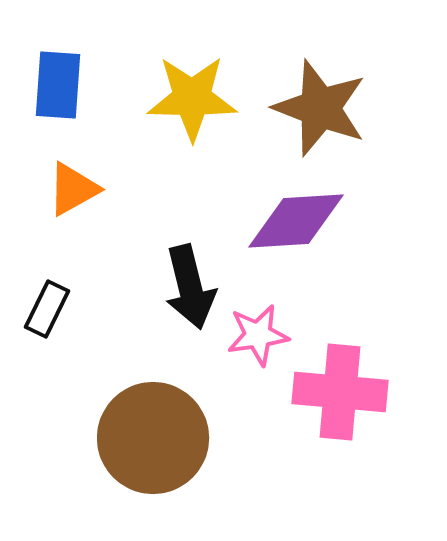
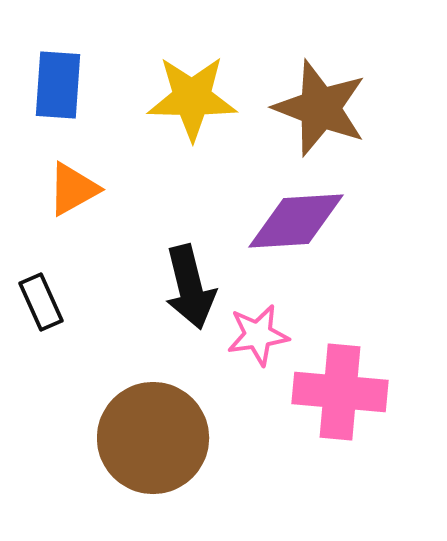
black rectangle: moved 6 px left, 7 px up; rotated 50 degrees counterclockwise
